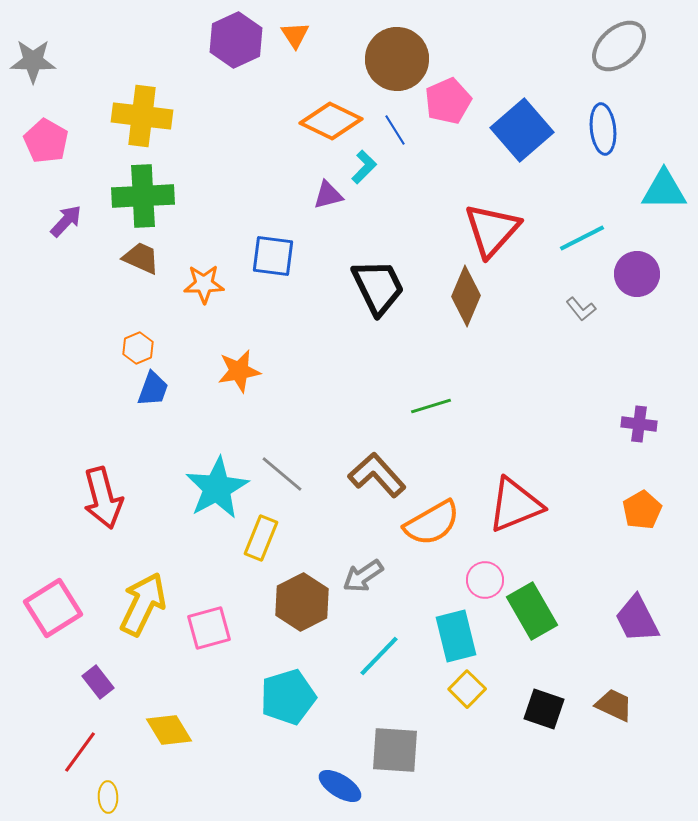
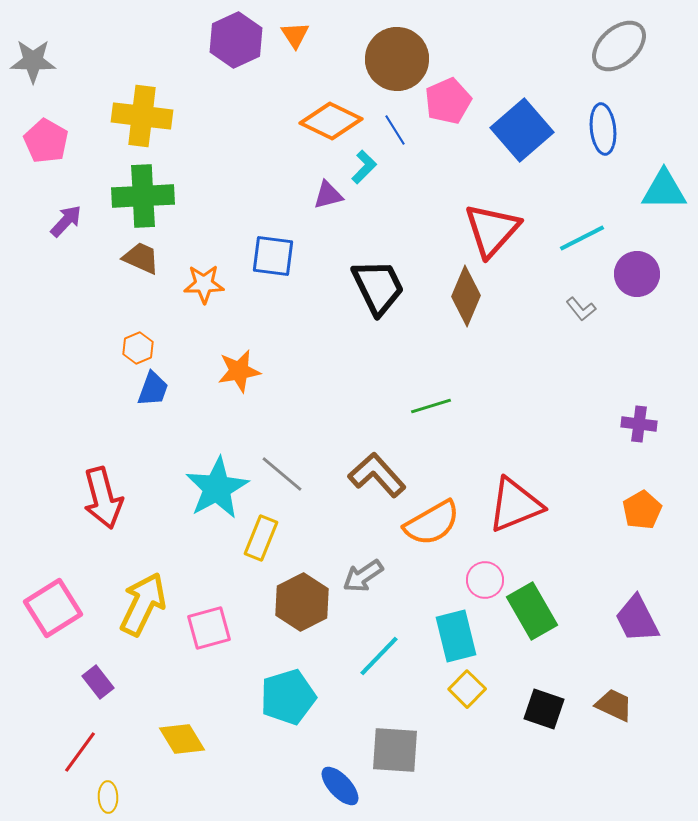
yellow diamond at (169, 730): moved 13 px right, 9 px down
blue ellipse at (340, 786): rotated 15 degrees clockwise
